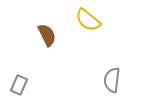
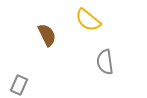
gray semicircle: moved 7 px left, 18 px up; rotated 15 degrees counterclockwise
